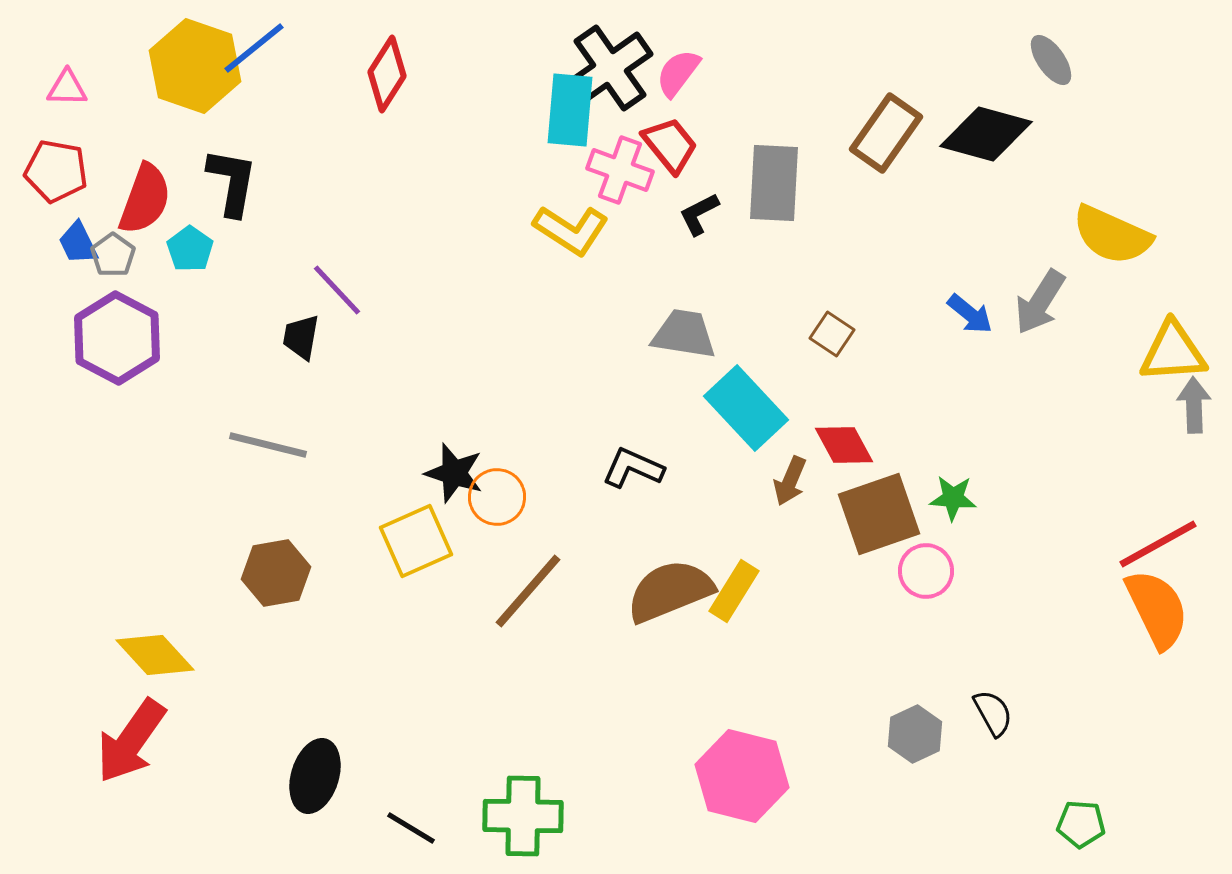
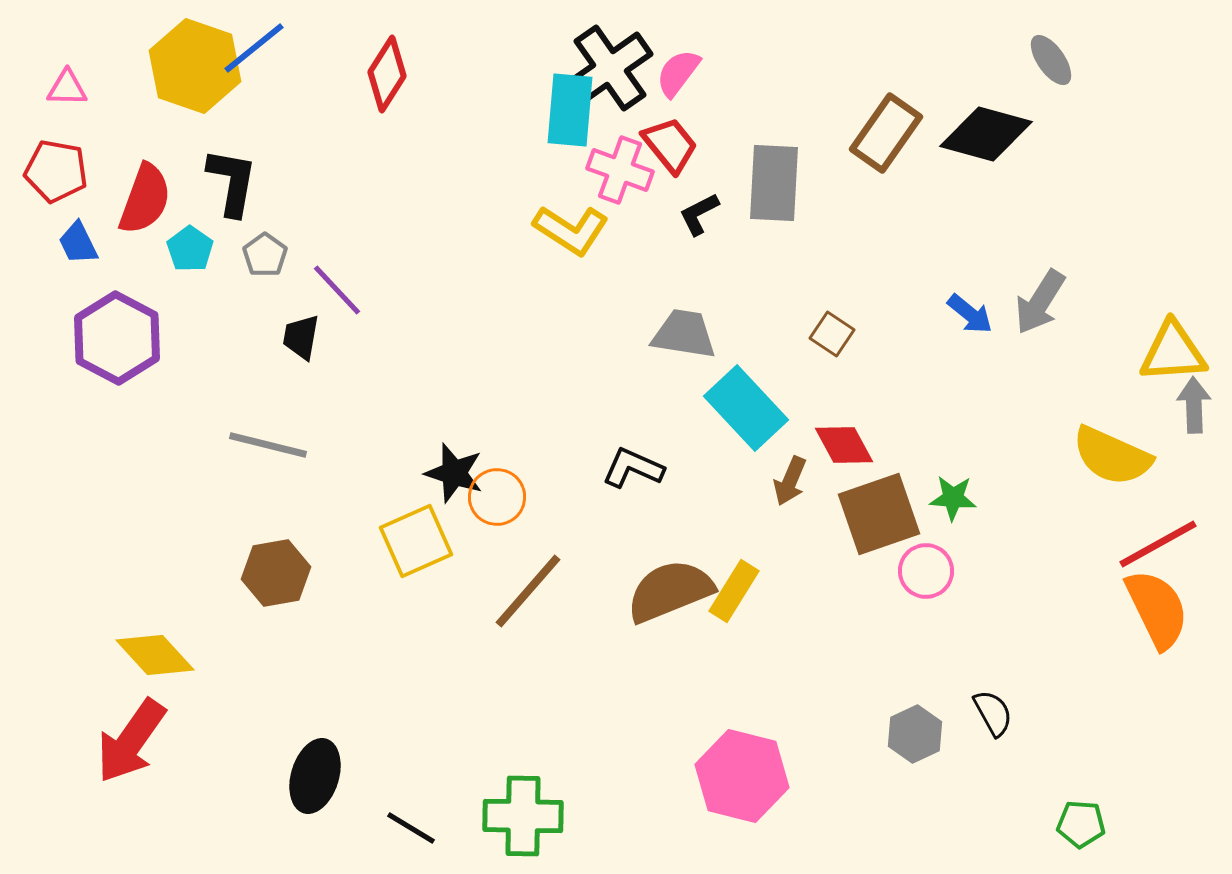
yellow semicircle at (1112, 235): moved 221 px down
gray pentagon at (113, 255): moved 152 px right
